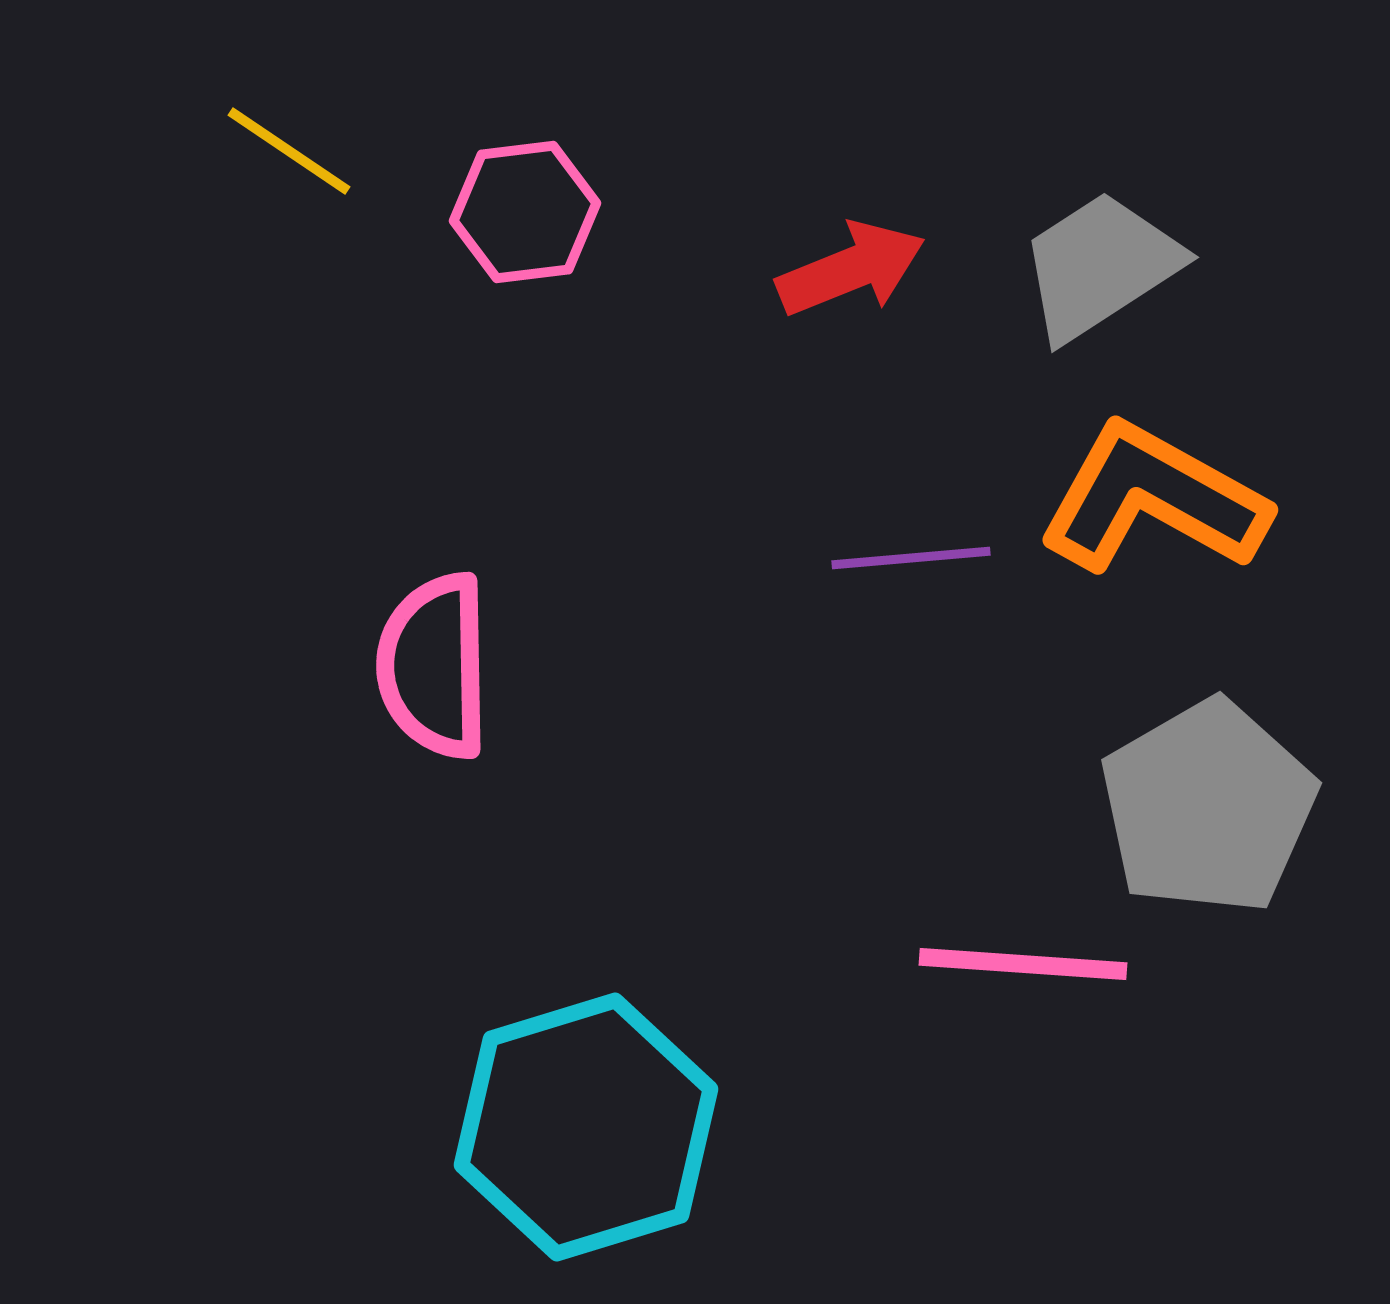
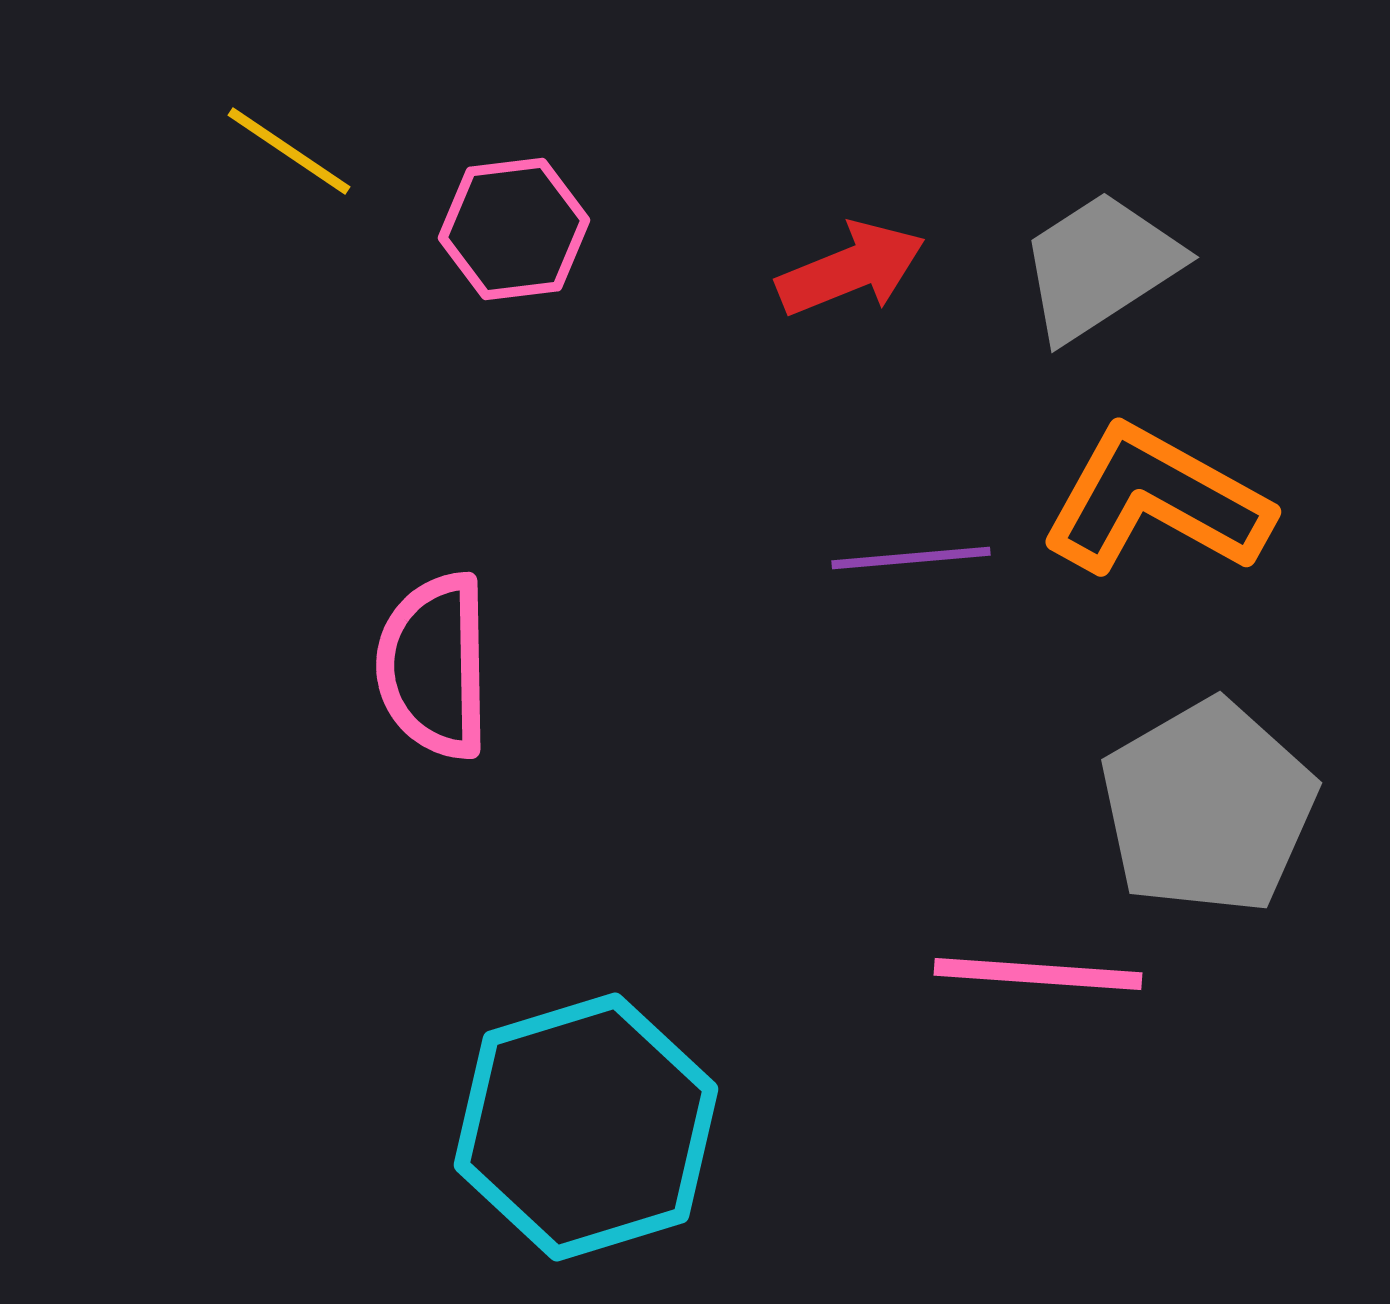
pink hexagon: moved 11 px left, 17 px down
orange L-shape: moved 3 px right, 2 px down
pink line: moved 15 px right, 10 px down
